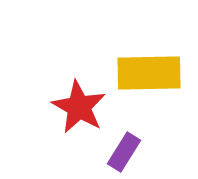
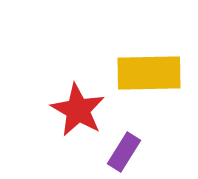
red star: moved 1 px left, 3 px down
